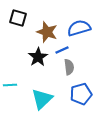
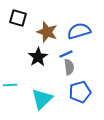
blue semicircle: moved 3 px down
blue line: moved 4 px right, 4 px down
blue pentagon: moved 1 px left, 2 px up
